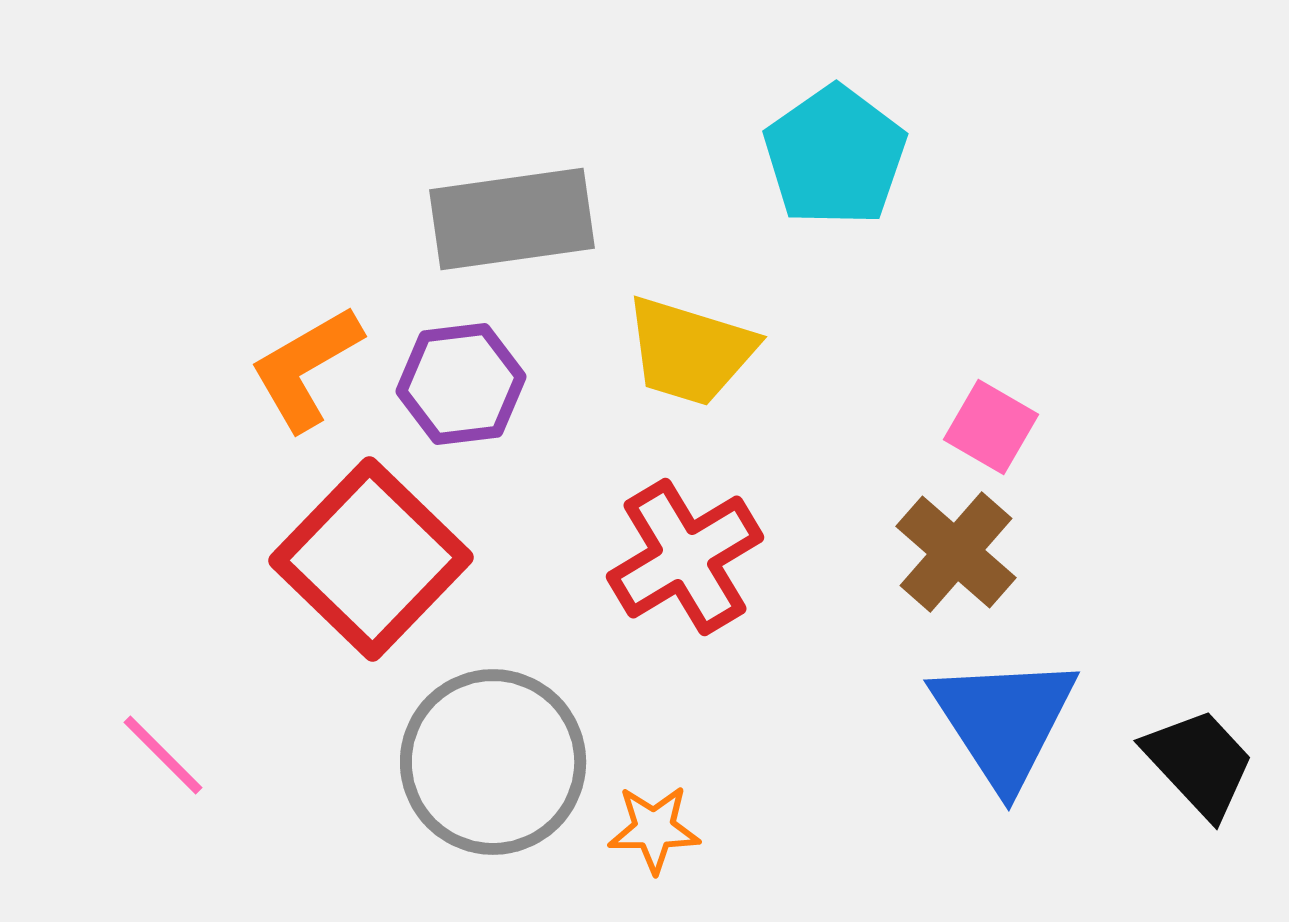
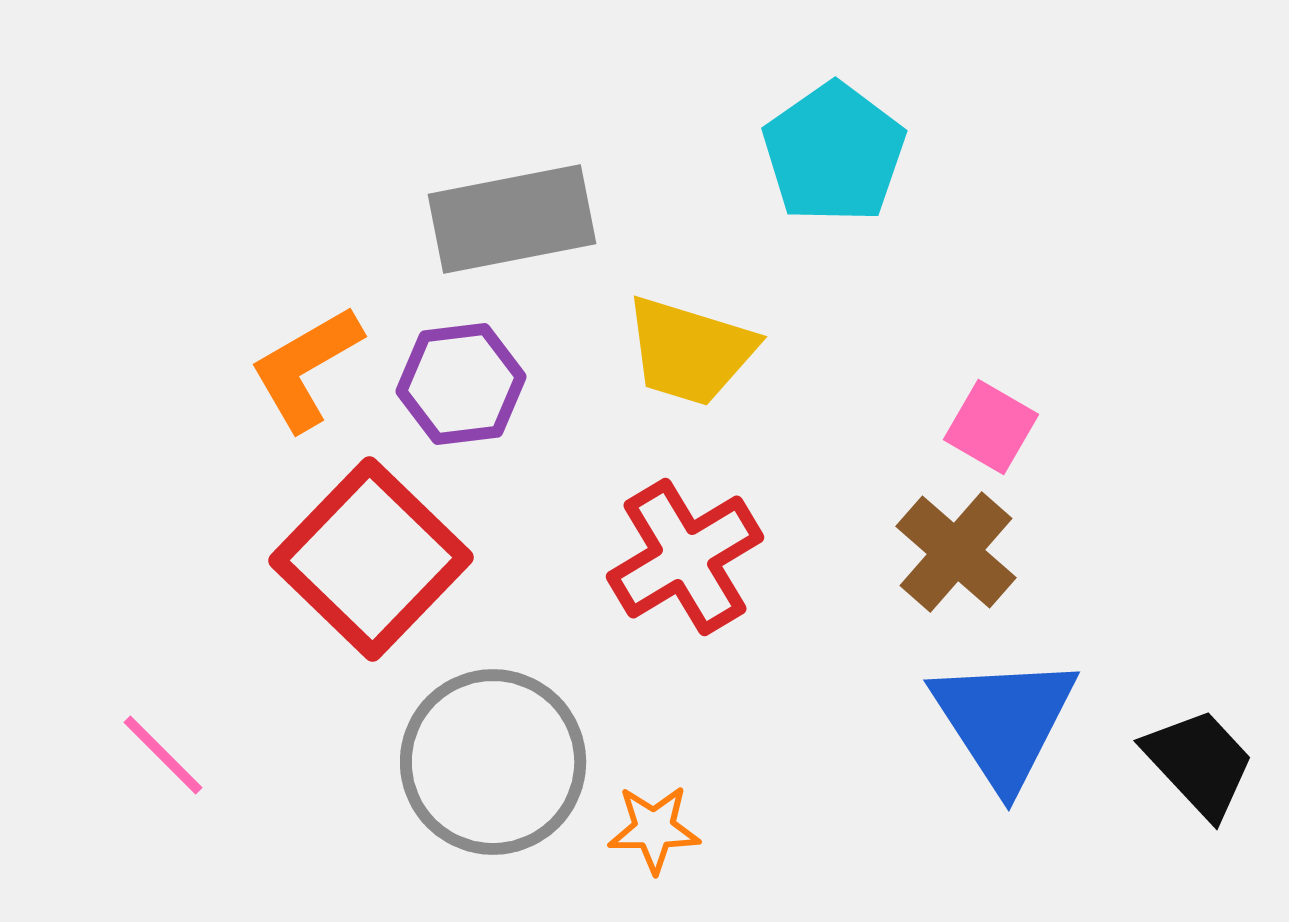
cyan pentagon: moved 1 px left, 3 px up
gray rectangle: rotated 3 degrees counterclockwise
